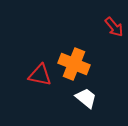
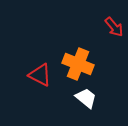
orange cross: moved 4 px right
red triangle: rotated 15 degrees clockwise
